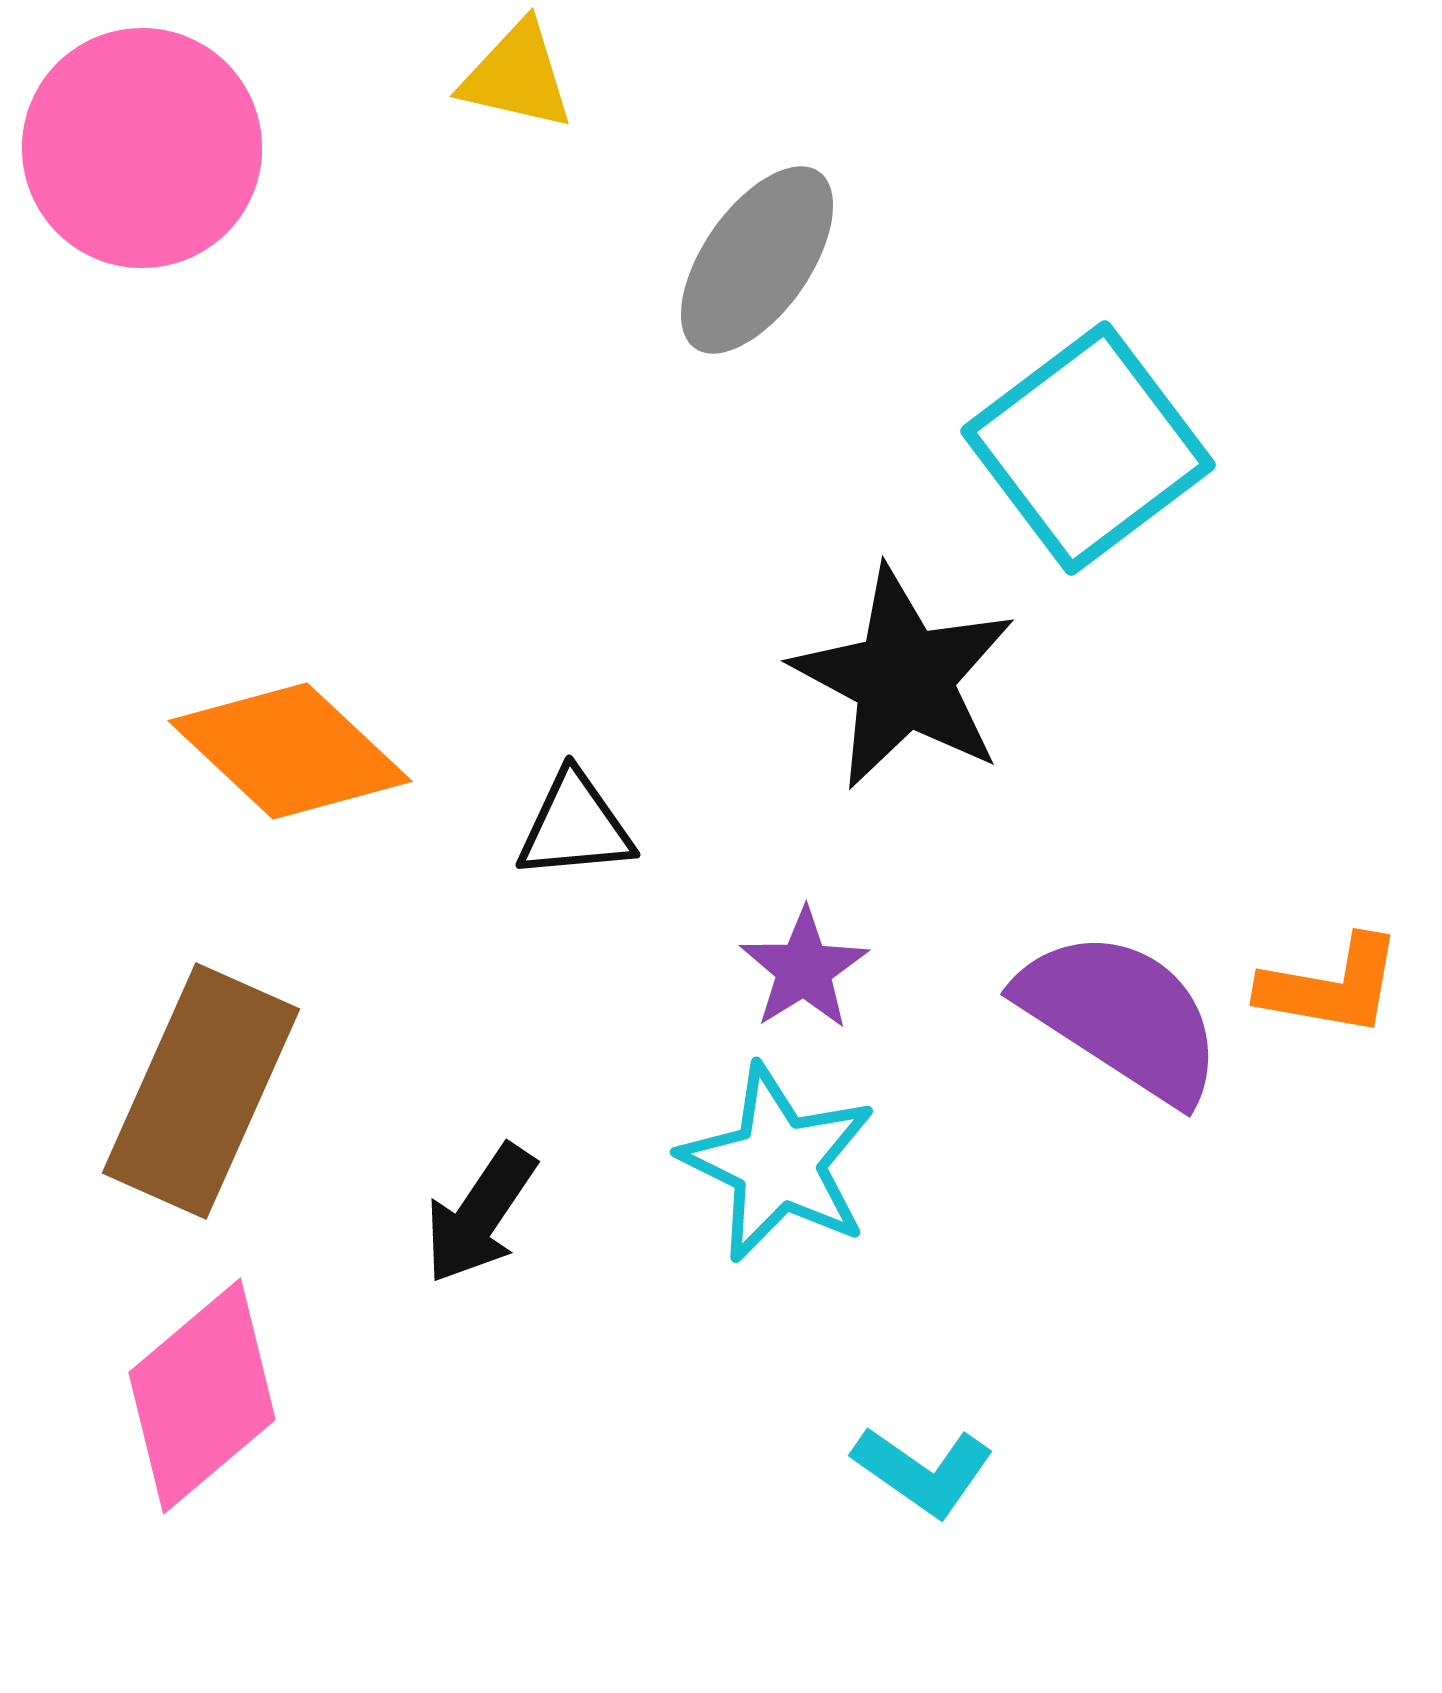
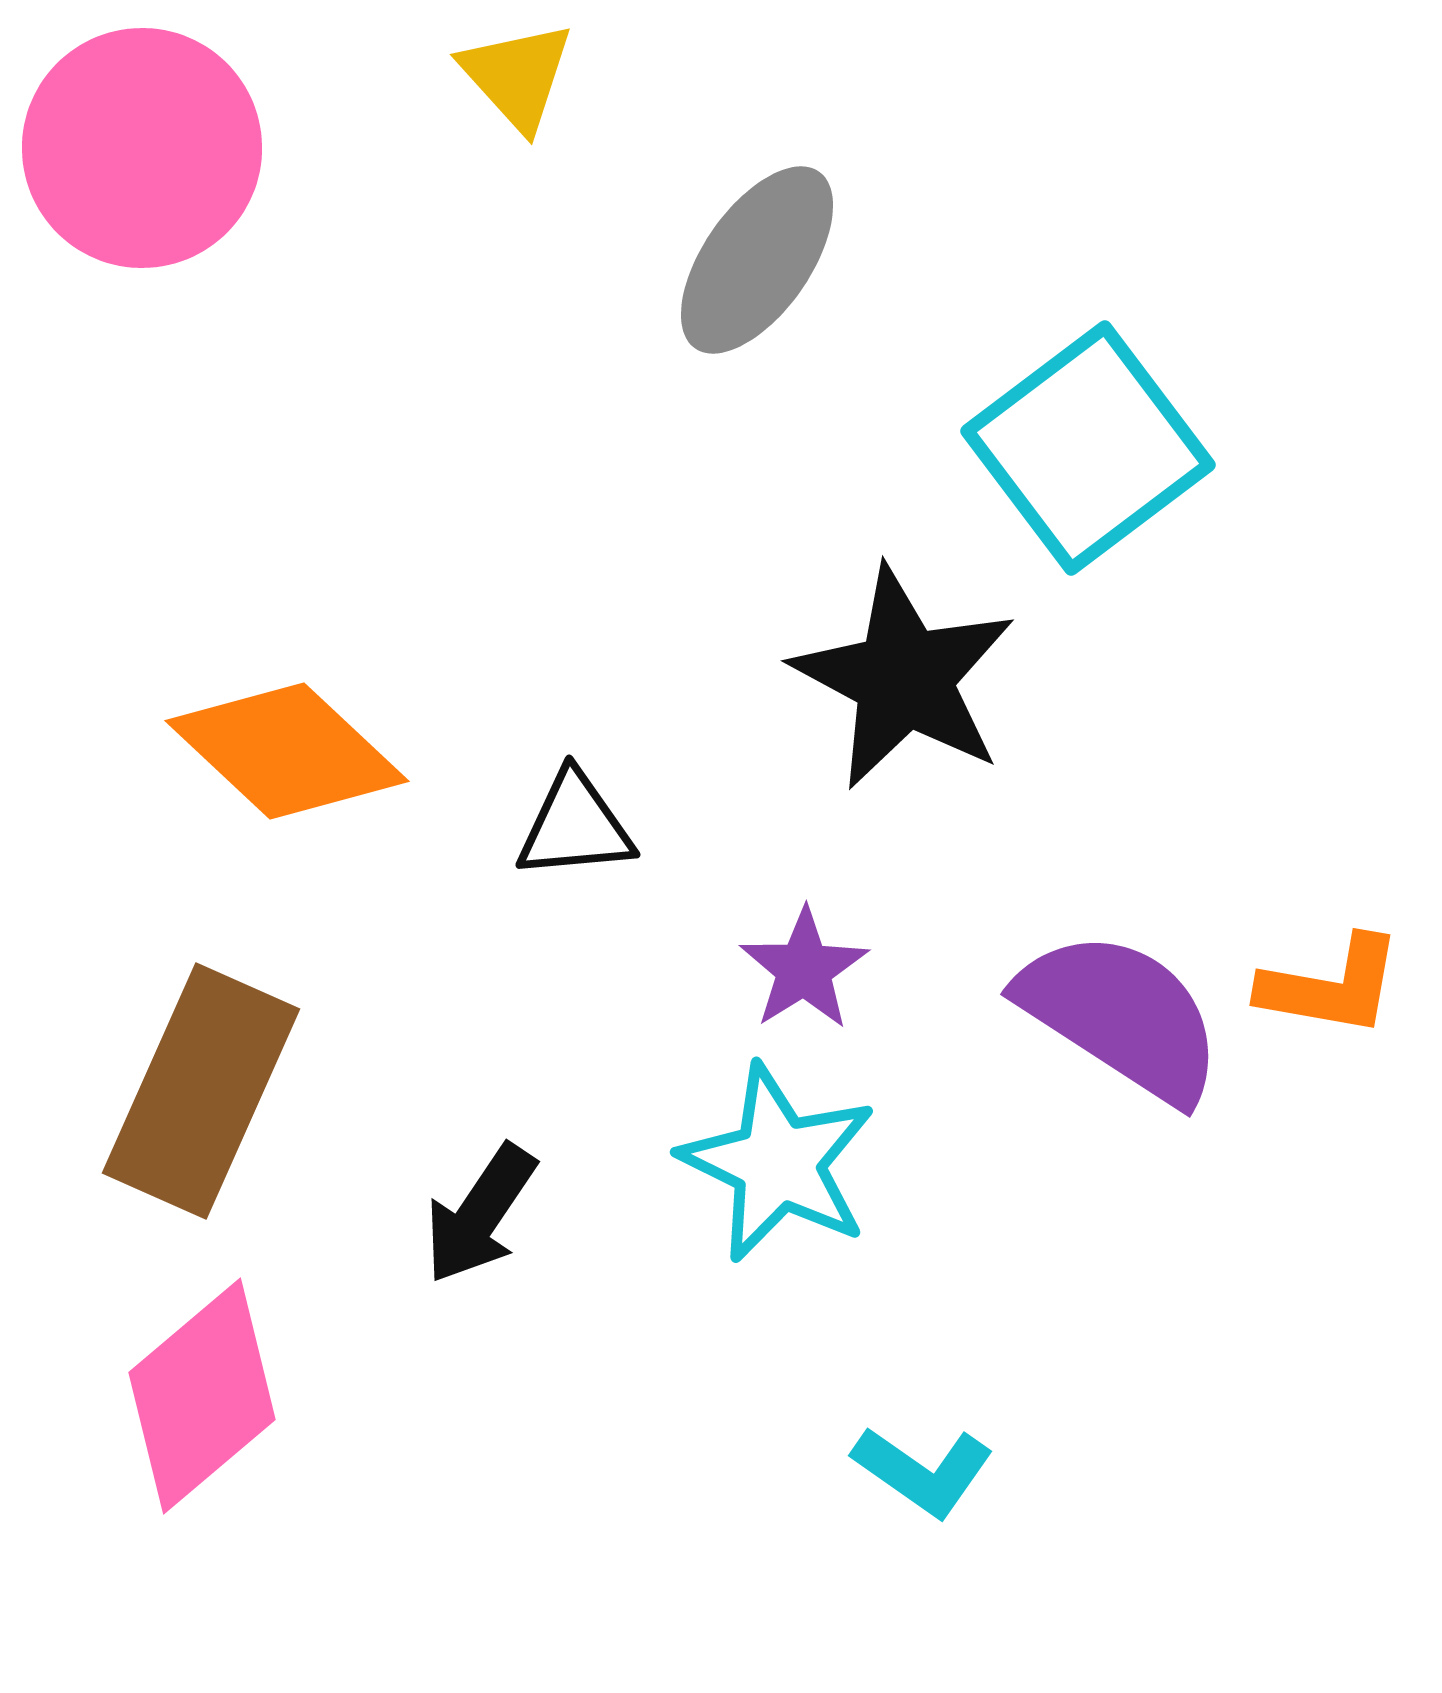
yellow triangle: rotated 35 degrees clockwise
orange diamond: moved 3 px left
